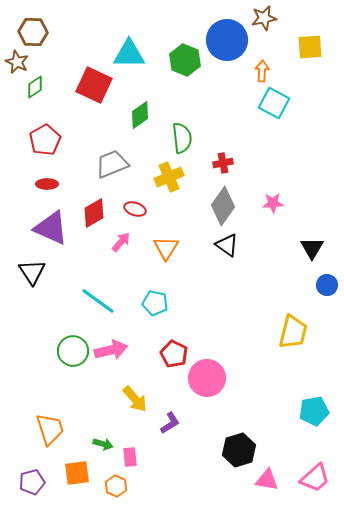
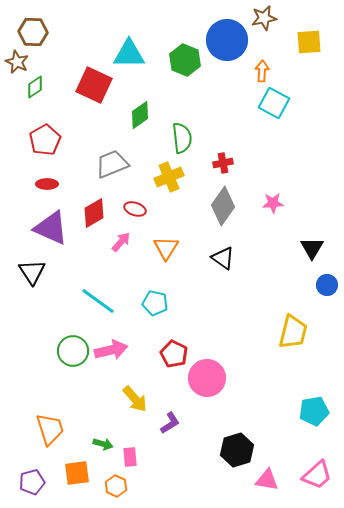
yellow square at (310, 47): moved 1 px left, 5 px up
black triangle at (227, 245): moved 4 px left, 13 px down
black hexagon at (239, 450): moved 2 px left
pink trapezoid at (315, 478): moved 2 px right, 3 px up
